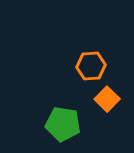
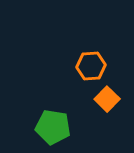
green pentagon: moved 10 px left, 3 px down
